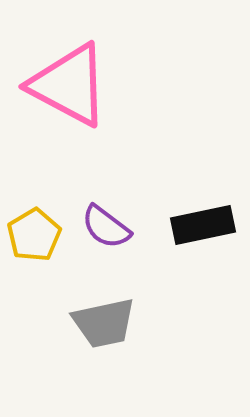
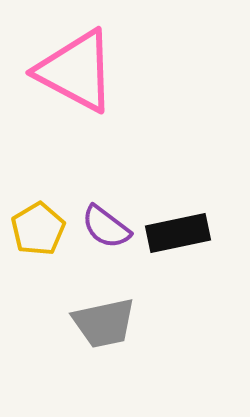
pink triangle: moved 7 px right, 14 px up
black rectangle: moved 25 px left, 8 px down
yellow pentagon: moved 4 px right, 6 px up
